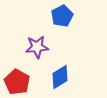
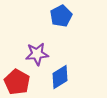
blue pentagon: moved 1 px left
purple star: moved 7 px down
